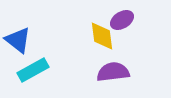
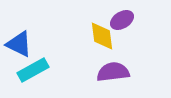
blue triangle: moved 1 px right, 4 px down; rotated 12 degrees counterclockwise
